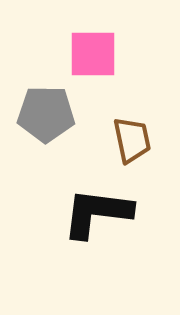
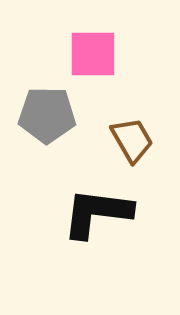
gray pentagon: moved 1 px right, 1 px down
brown trapezoid: rotated 18 degrees counterclockwise
